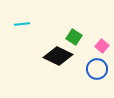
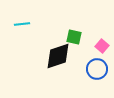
green square: rotated 21 degrees counterclockwise
black diamond: rotated 44 degrees counterclockwise
